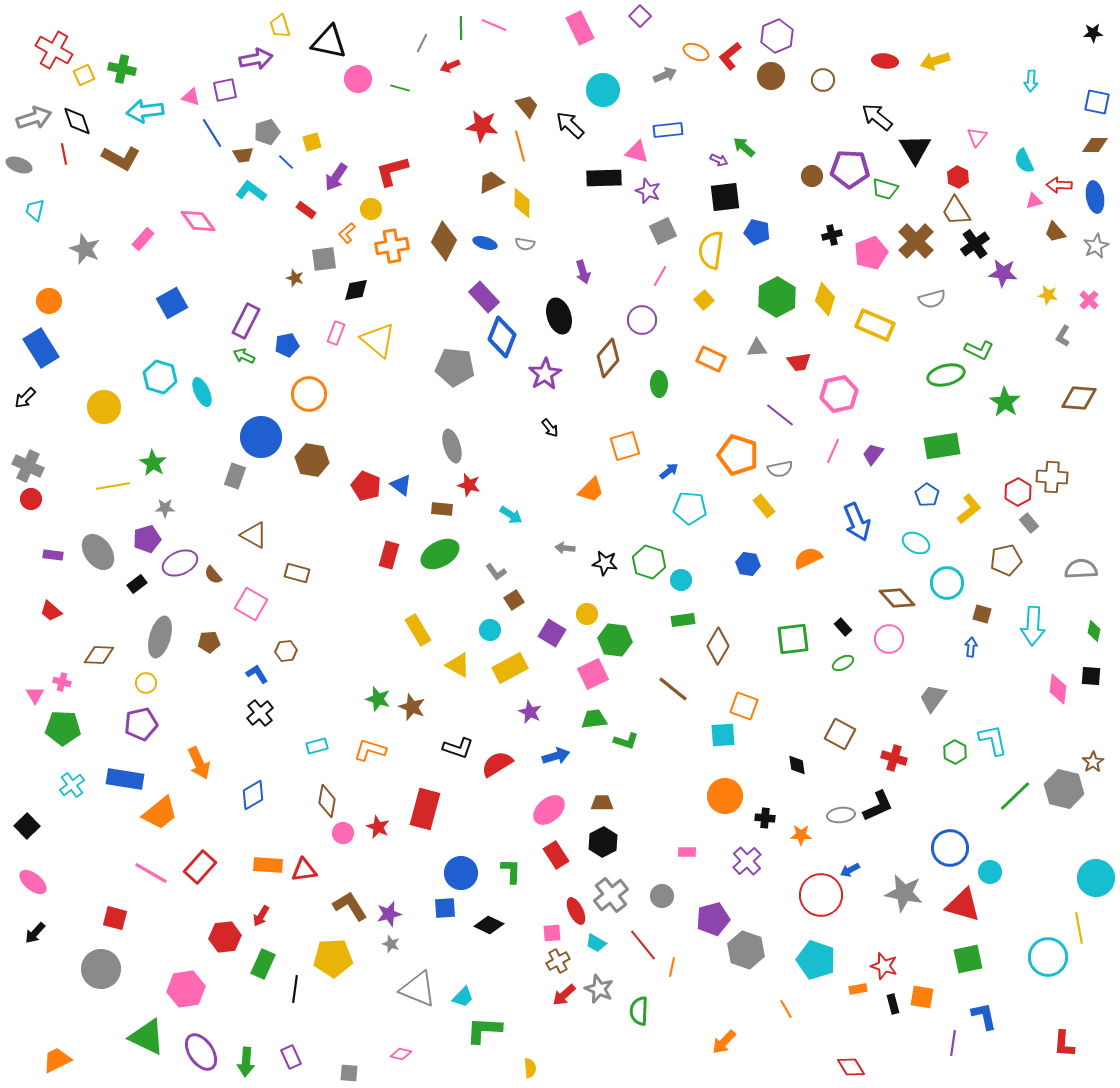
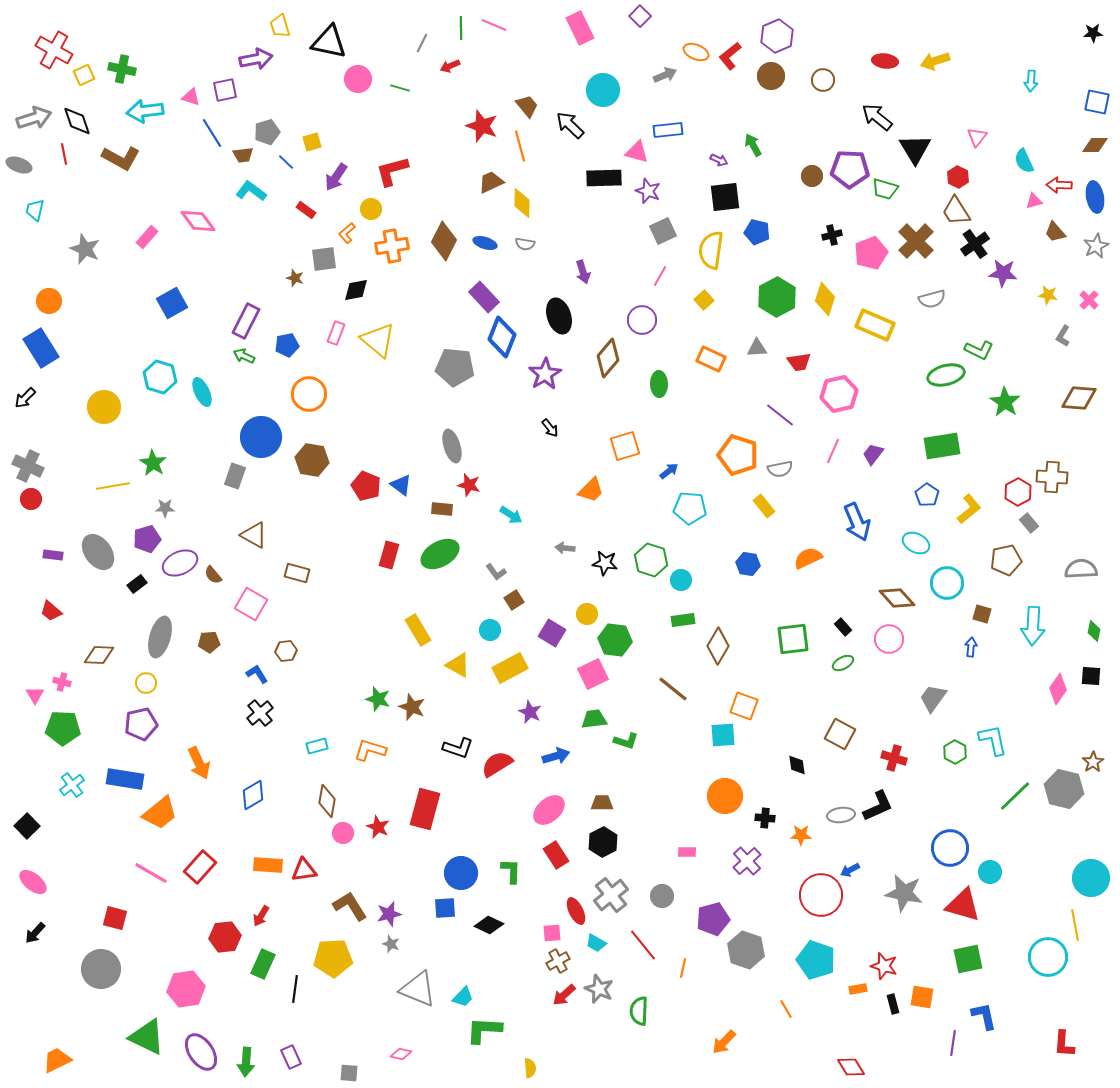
red star at (482, 126): rotated 12 degrees clockwise
green arrow at (744, 147): moved 9 px right, 2 px up; rotated 20 degrees clockwise
pink rectangle at (143, 239): moved 4 px right, 2 px up
green hexagon at (649, 562): moved 2 px right, 2 px up
pink diamond at (1058, 689): rotated 28 degrees clockwise
cyan circle at (1096, 878): moved 5 px left
yellow line at (1079, 928): moved 4 px left, 3 px up
orange line at (672, 967): moved 11 px right, 1 px down
